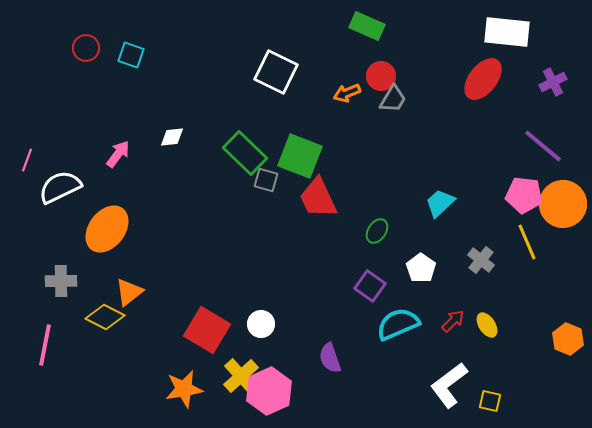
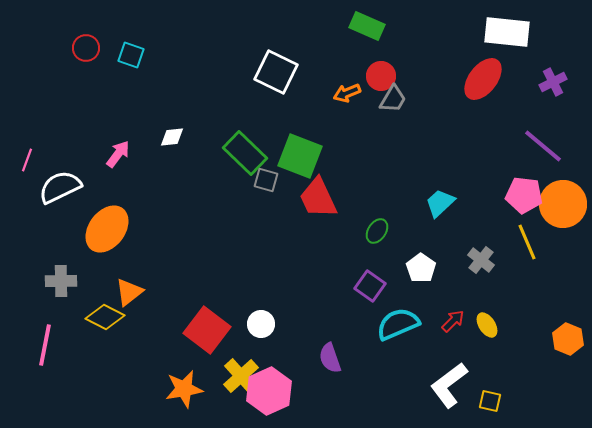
red square at (207, 330): rotated 6 degrees clockwise
